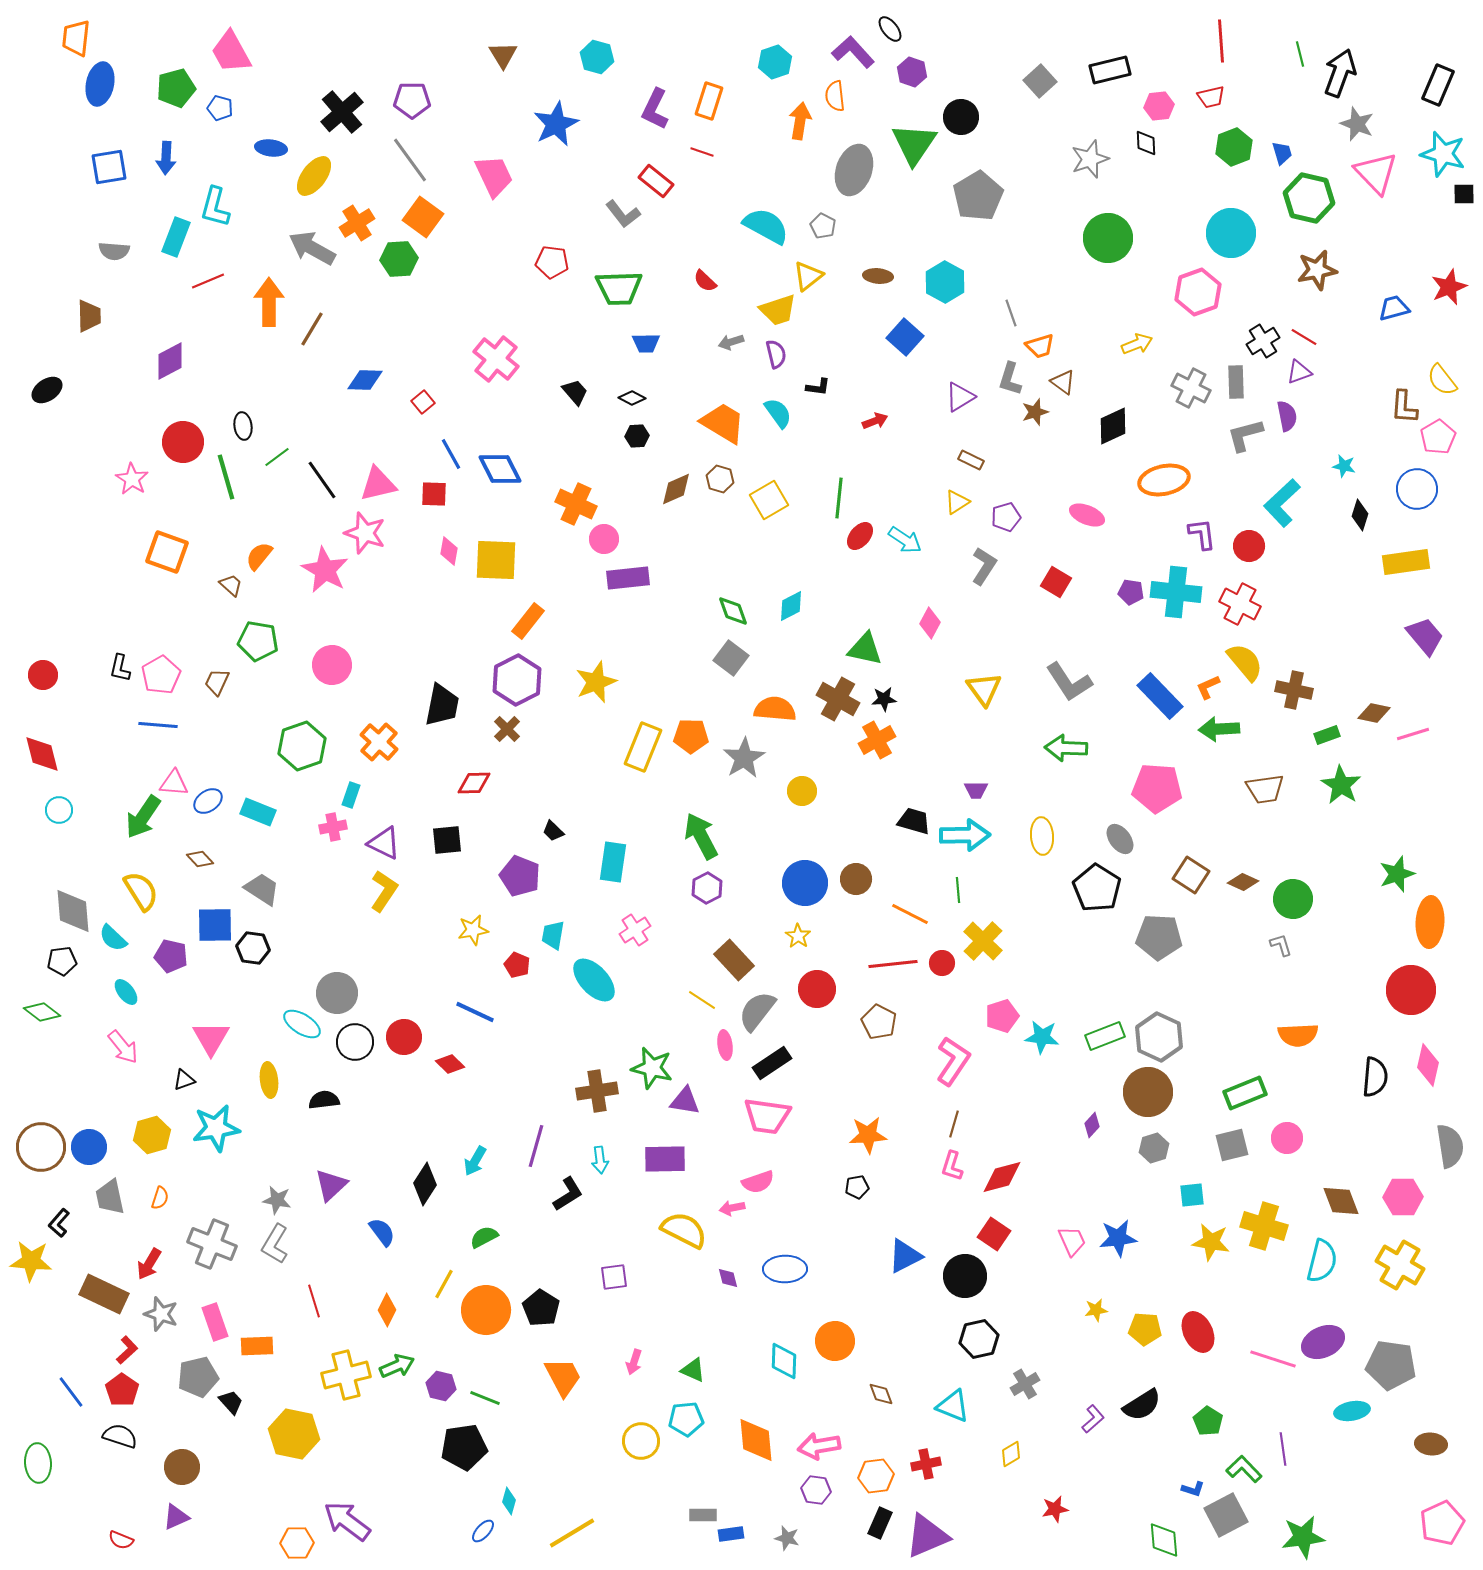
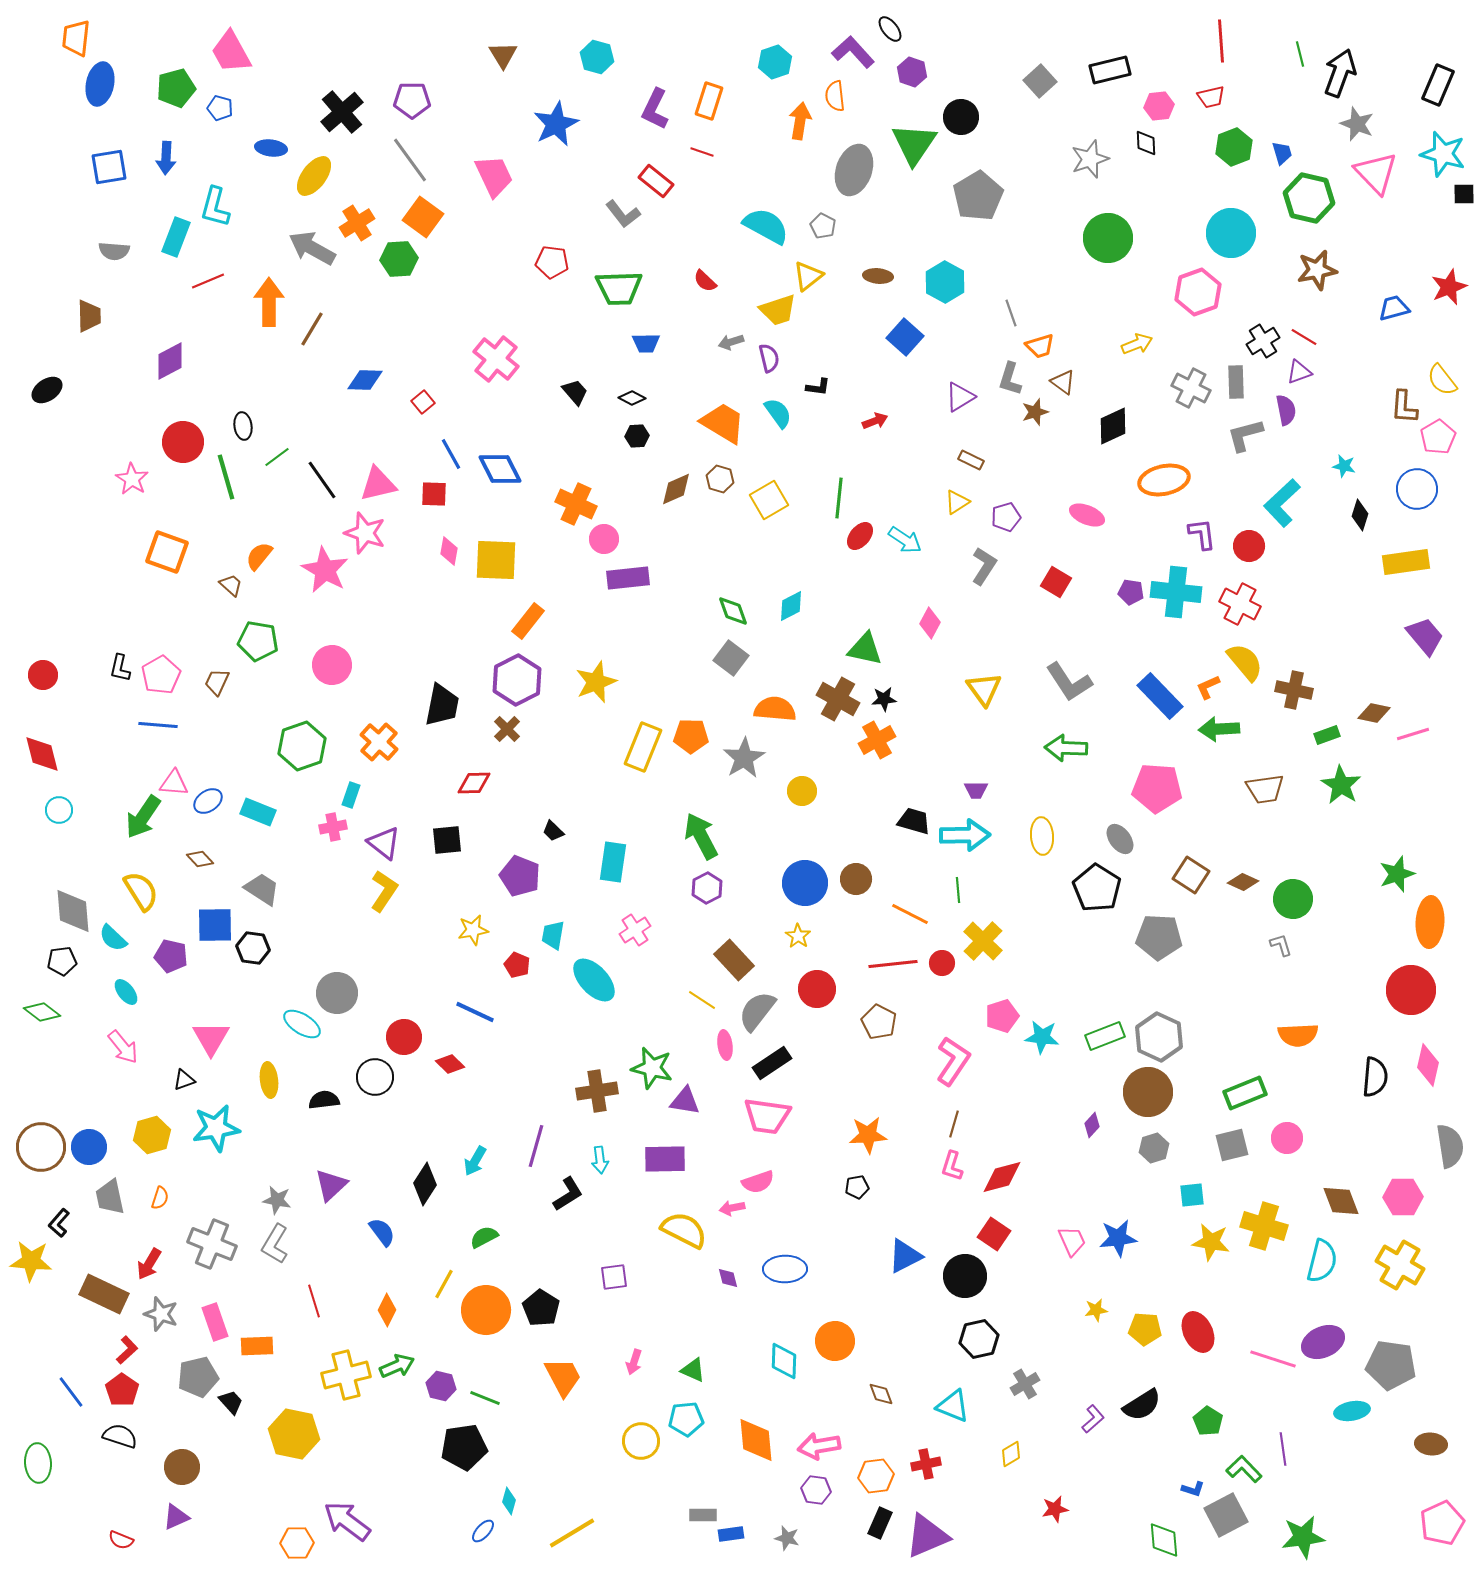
purple semicircle at (776, 354): moved 7 px left, 4 px down
purple semicircle at (1287, 416): moved 1 px left, 6 px up
purple triangle at (384, 843): rotated 12 degrees clockwise
black circle at (355, 1042): moved 20 px right, 35 px down
